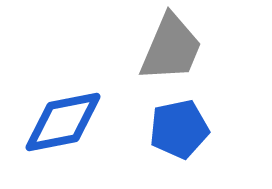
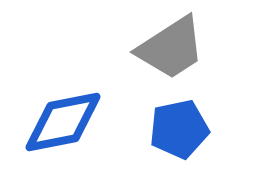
gray trapezoid: rotated 34 degrees clockwise
